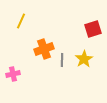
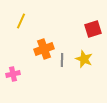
yellow star: rotated 18 degrees counterclockwise
